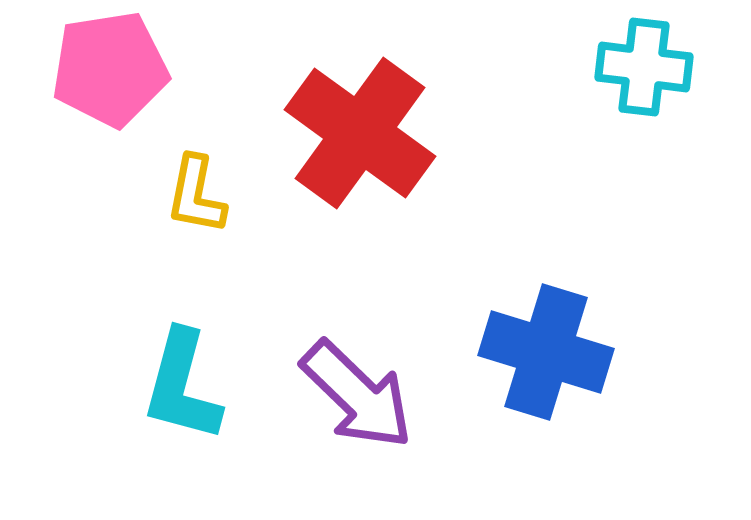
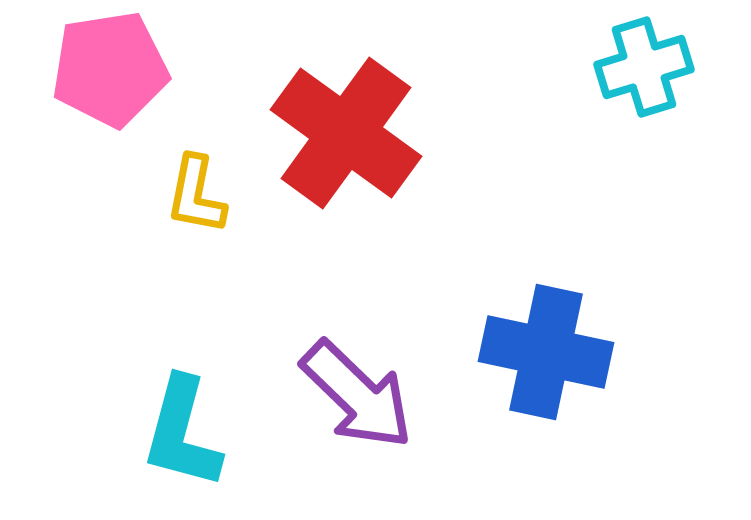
cyan cross: rotated 24 degrees counterclockwise
red cross: moved 14 px left
blue cross: rotated 5 degrees counterclockwise
cyan L-shape: moved 47 px down
